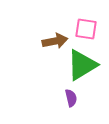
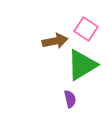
pink square: rotated 25 degrees clockwise
purple semicircle: moved 1 px left, 1 px down
